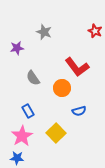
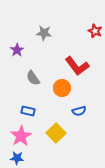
gray star: moved 1 px down; rotated 14 degrees counterclockwise
purple star: moved 2 px down; rotated 24 degrees counterclockwise
red L-shape: moved 1 px up
blue rectangle: rotated 48 degrees counterclockwise
pink star: moved 1 px left
